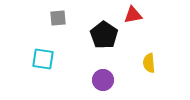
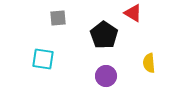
red triangle: moved 2 px up; rotated 42 degrees clockwise
purple circle: moved 3 px right, 4 px up
